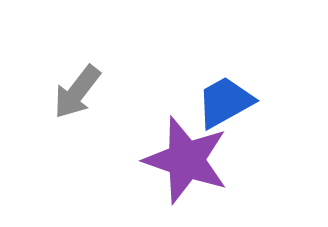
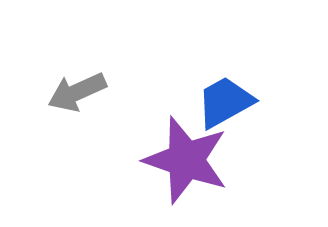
gray arrow: rotated 28 degrees clockwise
